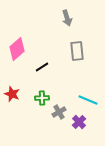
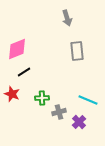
pink diamond: rotated 20 degrees clockwise
black line: moved 18 px left, 5 px down
gray cross: rotated 16 degrees clockwise
